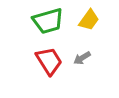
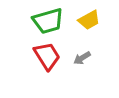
yellow trapezoid: rotated 25 degrees clockwise
red trapezoid: moved 2 px left, 5 px up
